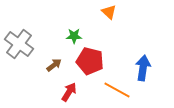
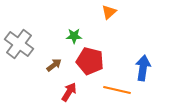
orange triangle: rotated 35 degrees clockwise
orange line: rotated 16 degrees counterclockwise
